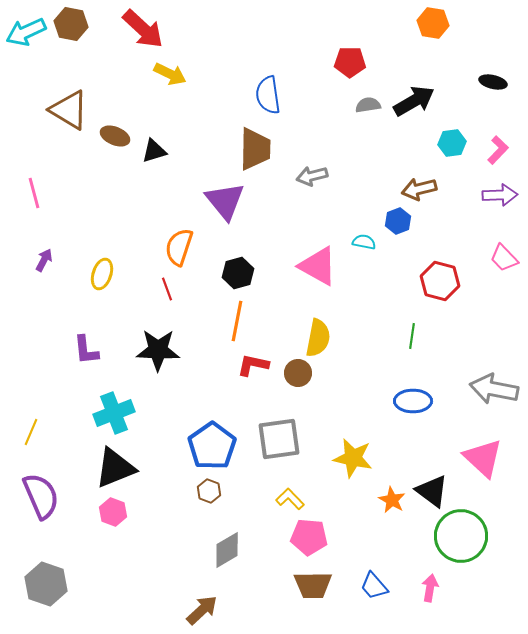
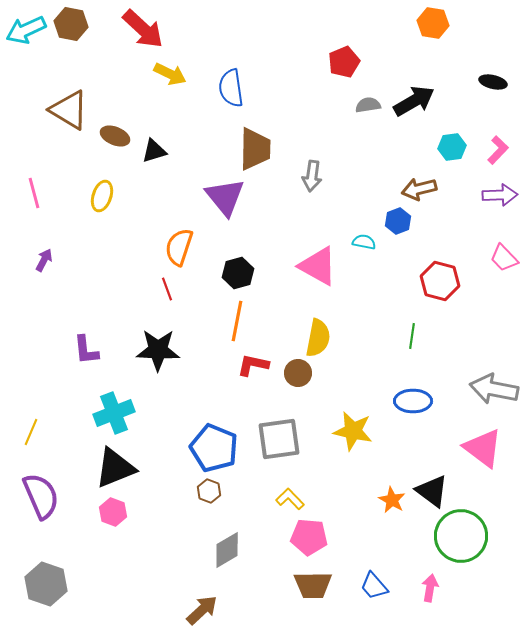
cyan arrow at (26, 32): moved 2 px up
red pentagon at (350, 62): moved 6 px left; rotated 24 degrees counterclockwise
blue semicircle at (268, 95): moved 37 px left, 7 px up
cyan hexagon at (452, 143): moved 4 px down
gray arrow at (312, 176): rotated 68 degrees counterclockwise
purple triangle at (225, 201): moved 4 px up
yellow ellipse at (102, 274): moved 78 px up
blue pentagon at (212, 446): moved 2 px right, 2 px down; rotated 15 degrees counterclockwise
yellow star at (353, 458): moved 27 px up
pink triangle at (483, 458): moved 10 px up; rotated 6 degrees counterclockwise
